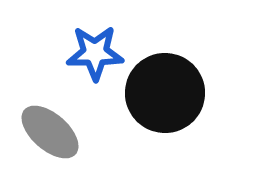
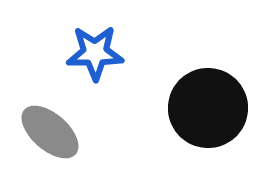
black circle: moved 43 px right, 15 px down
